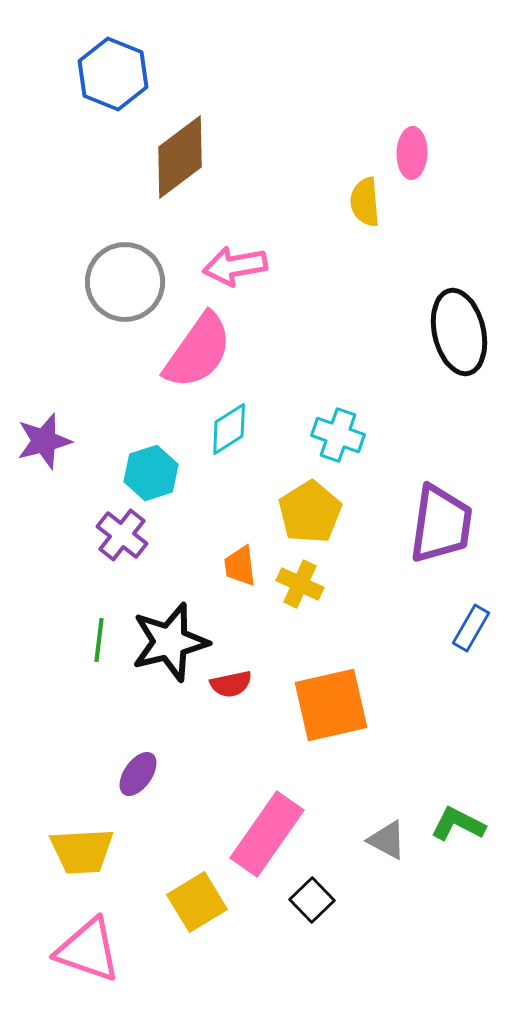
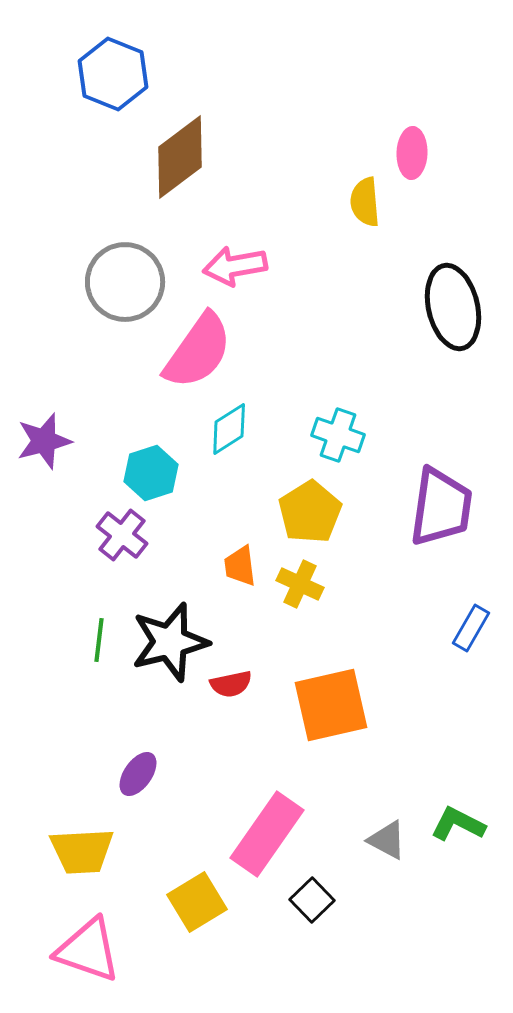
black ellipse: moved 6 px left, 25 px up
purple trapezoid: moved 17 px up
